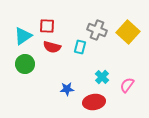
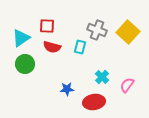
cyan triangle: moved 2 px left, 2 px down
